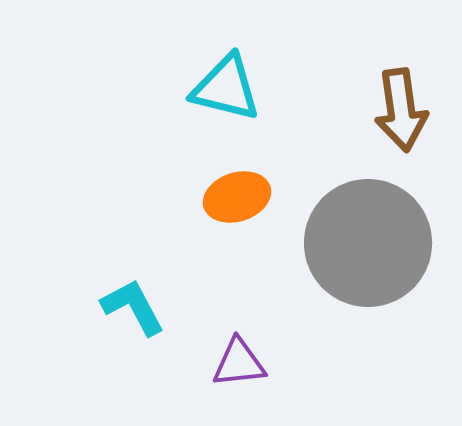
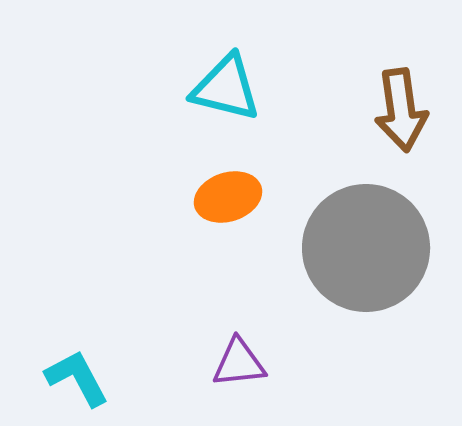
orange ellipse: moved 9 px left
gray circle: moved 2 px left, 5 px down
cyan L-shape: moved 56 px left, 71 px down
